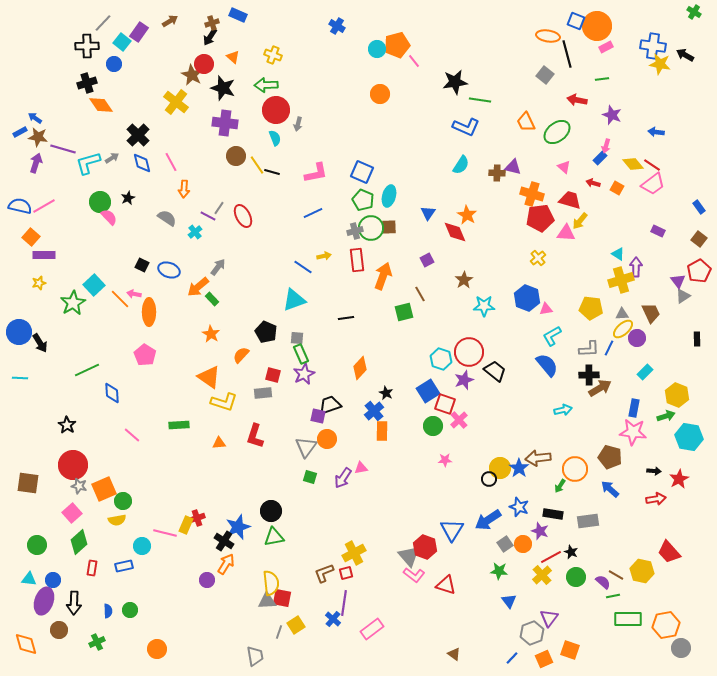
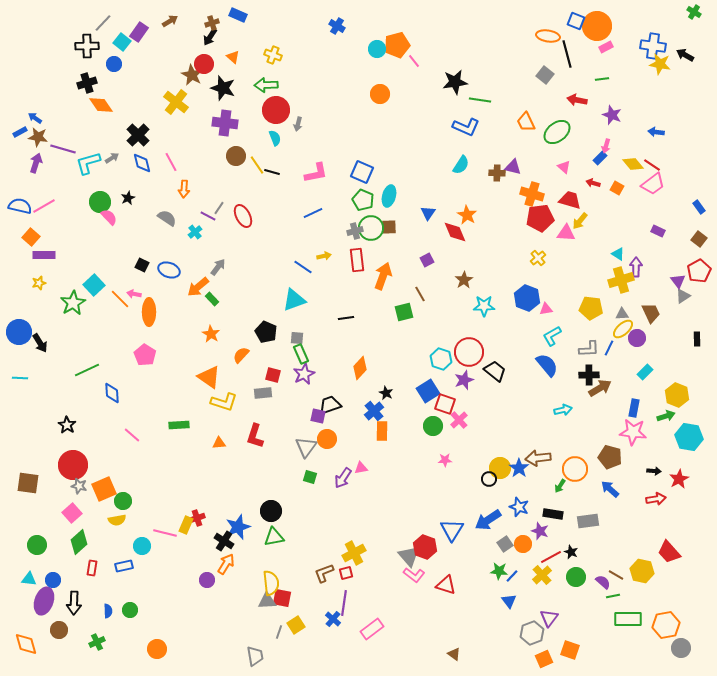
blue line at (512, 658): moved 82 px up
